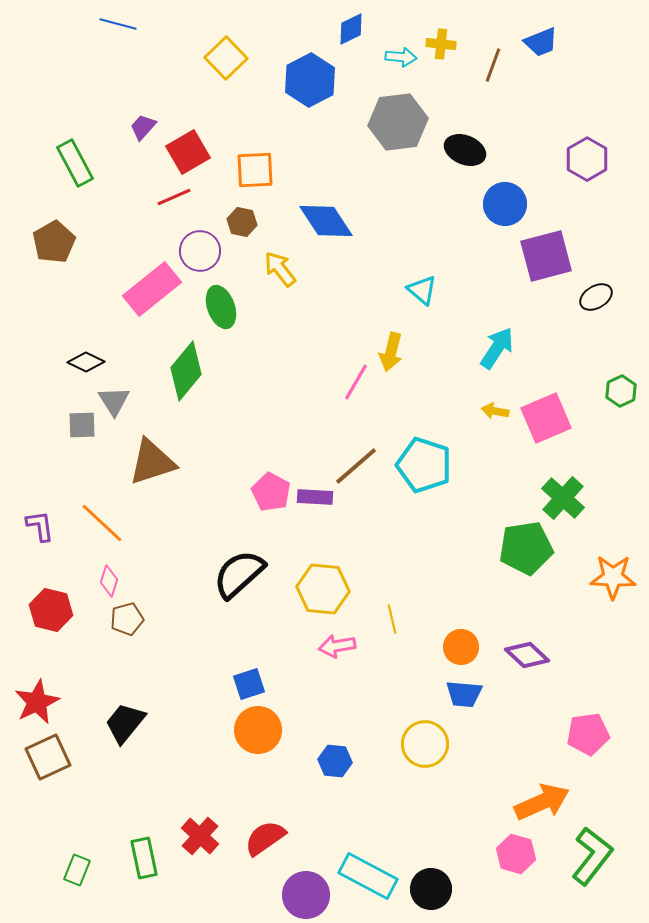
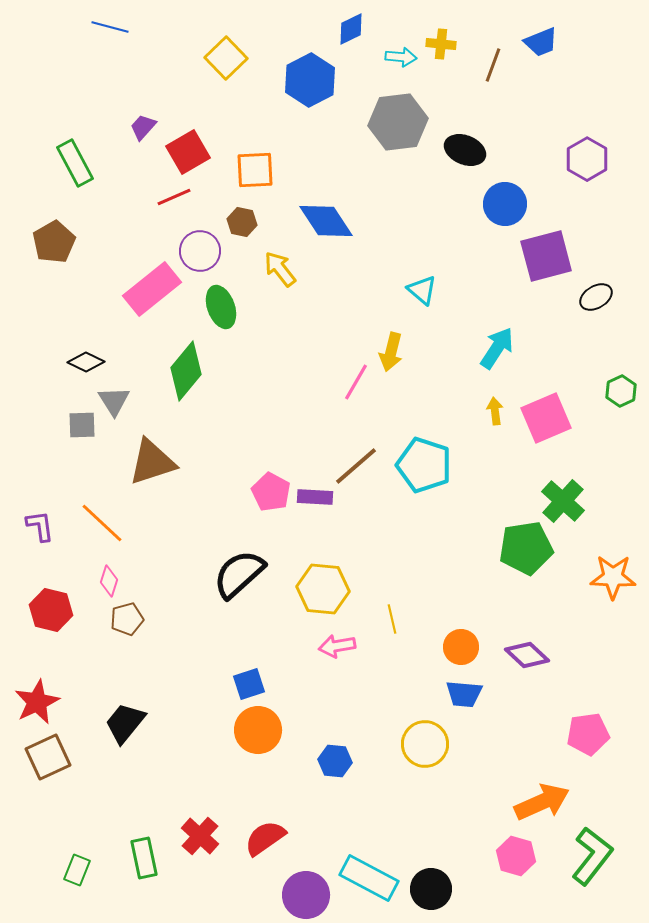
blue line at (118, 24): moved 8 px left, 3 px down
yellow arrow at (495, 411): rotated 72 degrees clockwise
green cross at (563, 498): moved 3 px down
pink hexagon at (516, 854): moved 2 px down
cyan rectangle at (368, 876): moved 1 px right, 2 px down
